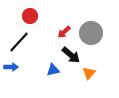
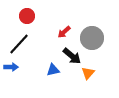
red circle: moved 3 px left
gray circle: moved 1 px right, 5 px down
black line: moved 2 px down
black arrow: moved 1 px right, 1 px down
orange triangle: moved 1 px left
